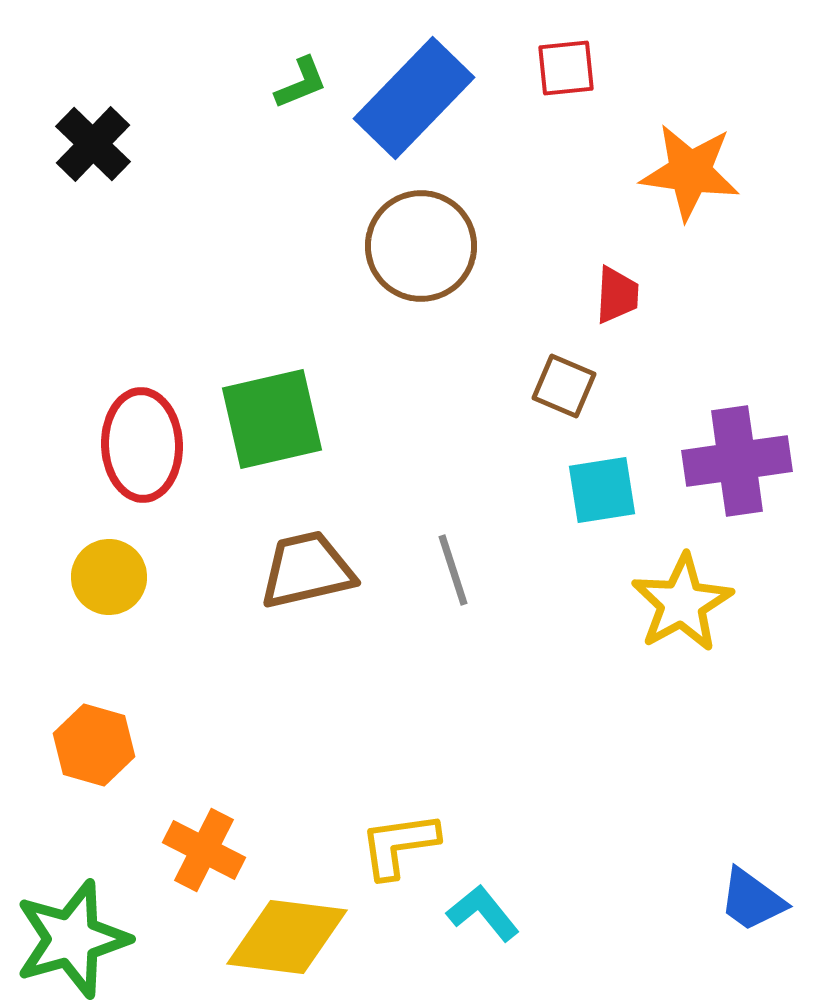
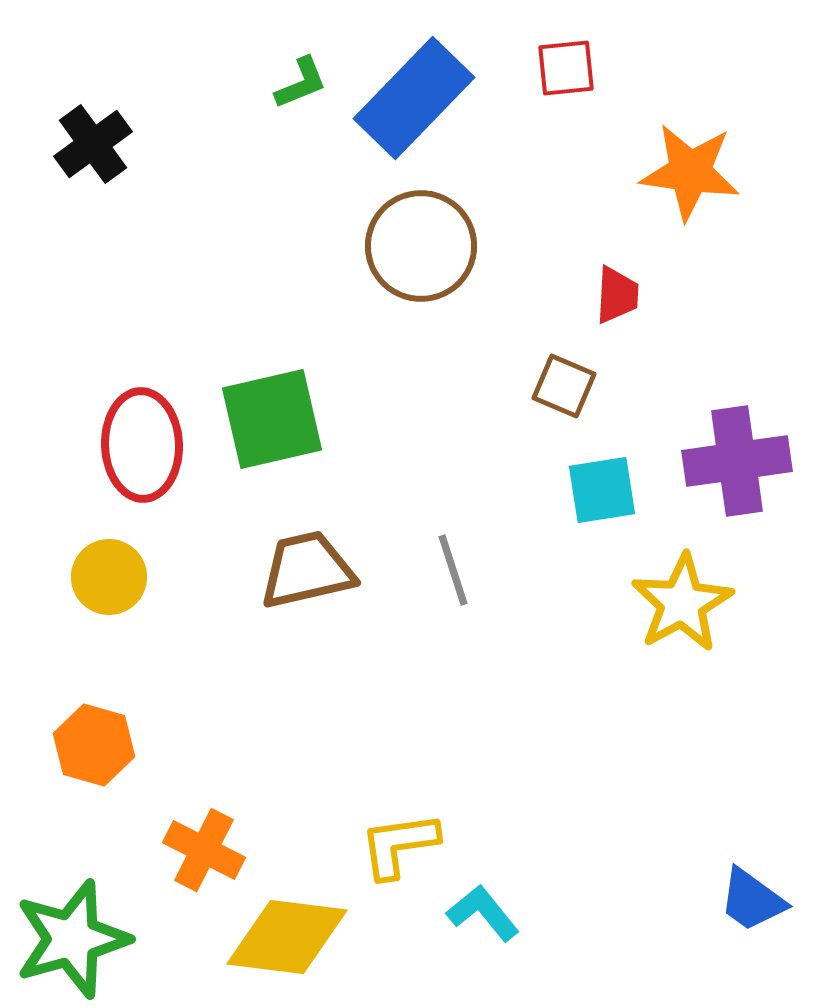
black cross: rotated 10 degrees clockwise
